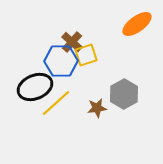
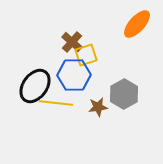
orange ellipse: rotated 12 degrees counterclockwise
blue hexagon: moved 13 px right, 14 px down
black ellipse: moved 1 px up; rotated 32 degrees counterclockwise
yellow line: rotated 48 degrees clockwise
brown star: moved 1 px right, 1 px up
